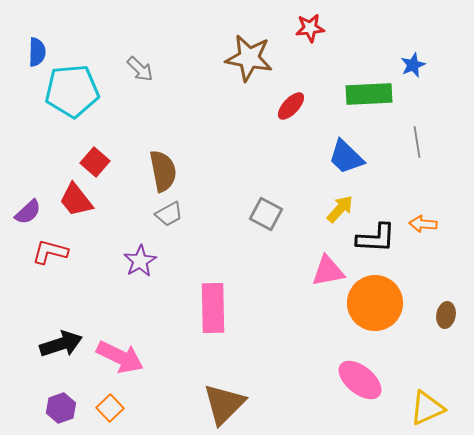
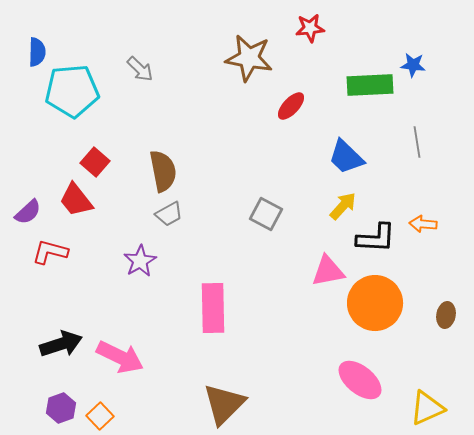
blue star: rotated 30 degrees clockwise
green rectangle: moved 1 px right, 9 px up
yellow arrow: moved 3 px right, 3 px up
orange square: moved 10 px left, 8 px down
